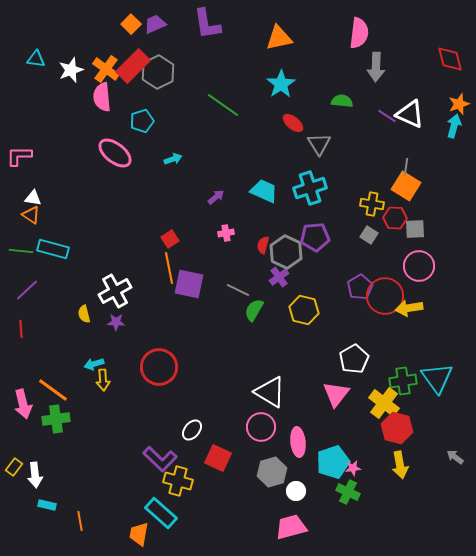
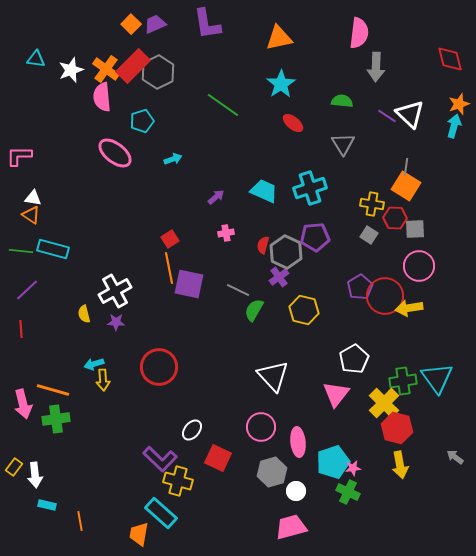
white triangle at (410, 114): rotated 20 degrees clockwise
gray triangle at (319, 144): moved 24 px right
orange line at (53, 390): rotated 20 degrees counterclockwise
white triangle at (270, 392): moved 3 px right, 16 px up; rotated 16 degrees clockwise
yellow cross at (384, 403): rotated 8 degrees clockwise
